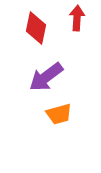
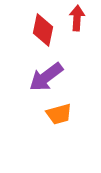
red diamond: moved 7 px right, 2 px down
